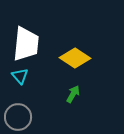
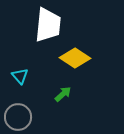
white trapezoid: moved 22 px right, 19 px up
green arrow: moved 10 px left; rotated 18 degrees clockwise
